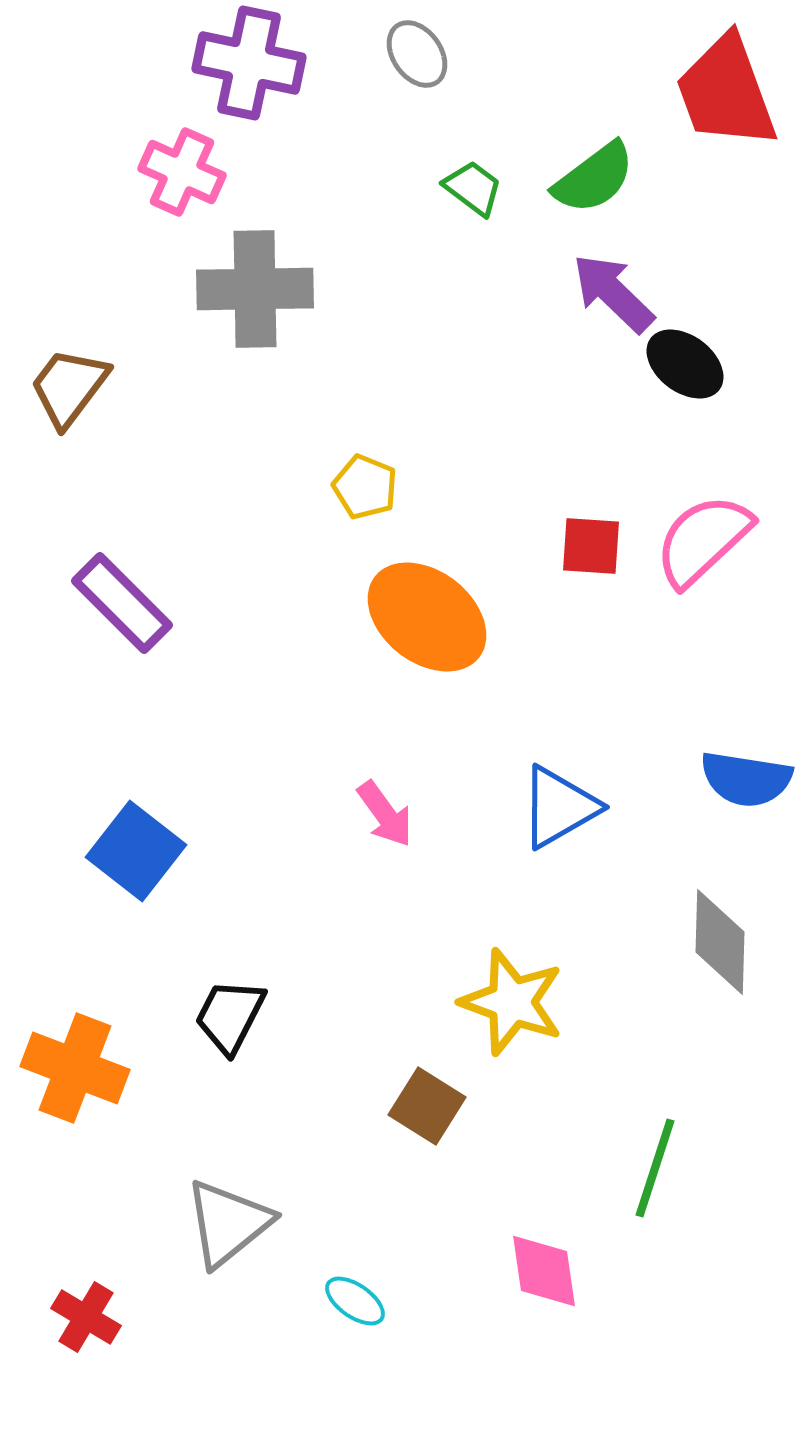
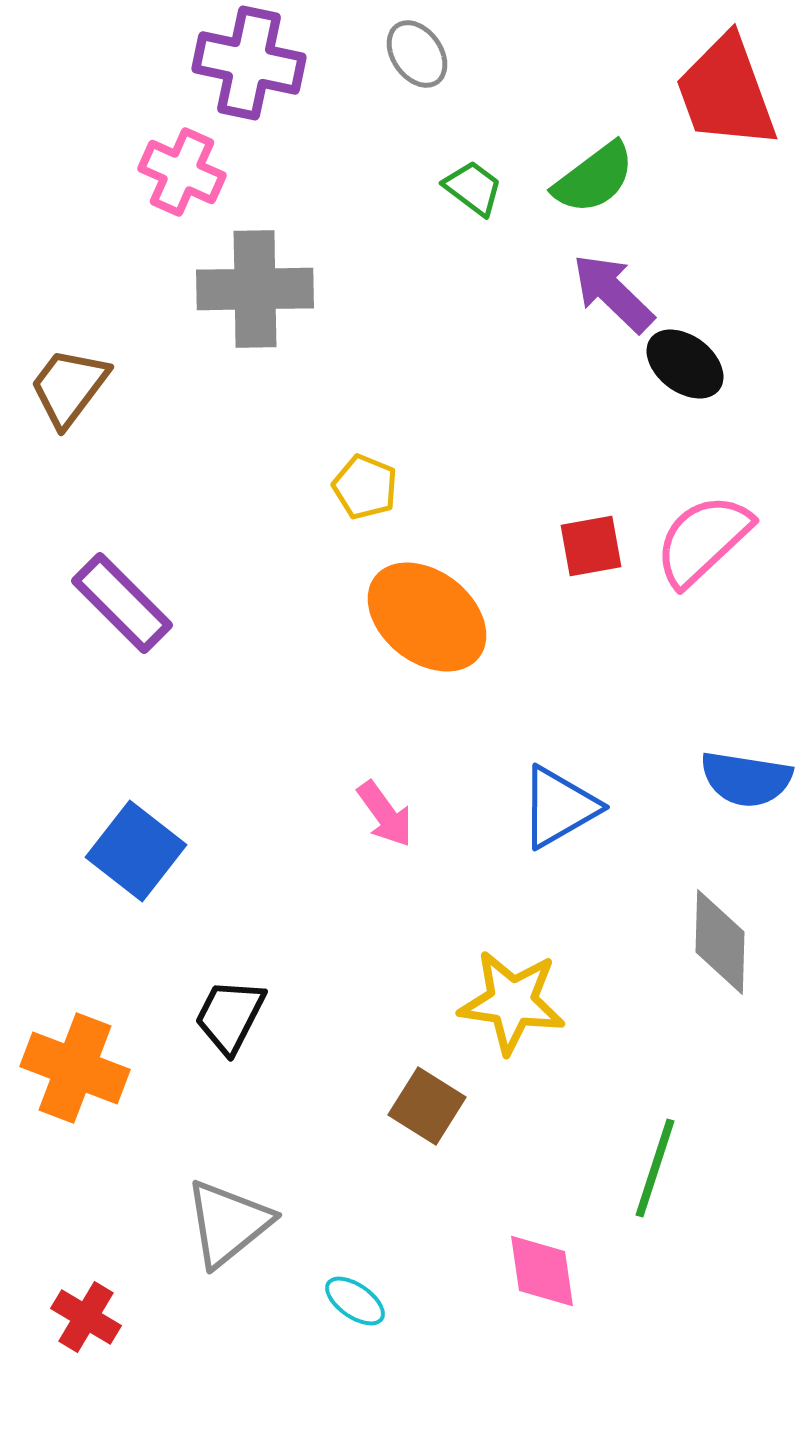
red square: rotated 14 degrees counterclockwise
yellow star: rotated 12 degrees counterclockwise
pink diamond: moved 2 px left
